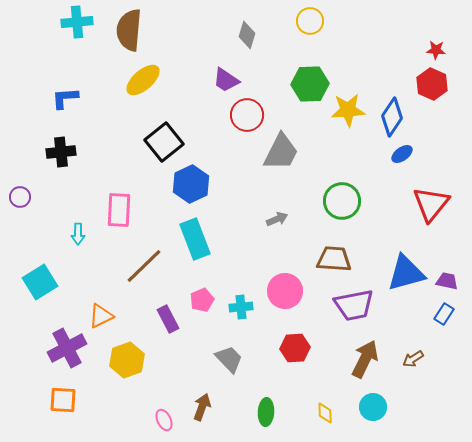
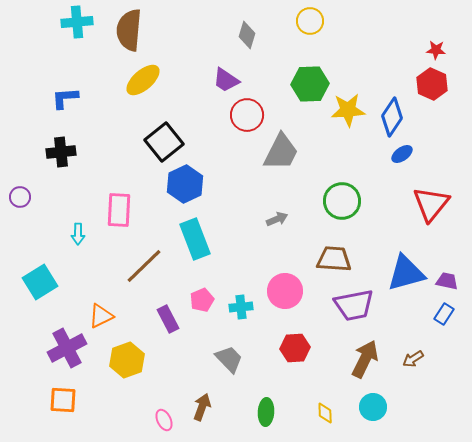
blue hexagon at (191, 184): moved 6 px left
